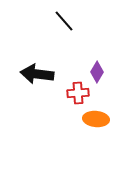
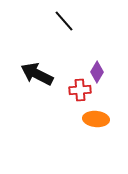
black arrow: rotated 20 degrees clockwise
red cross: moved 2 px right, 3 px up
